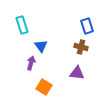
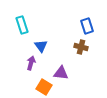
purple triangle: moved 16 px left
